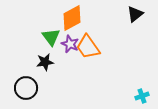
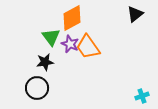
black circle: moved 11 px right
